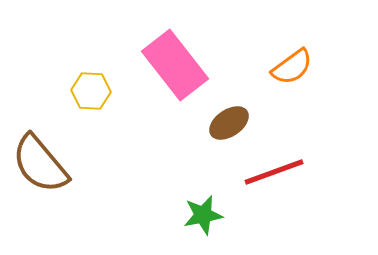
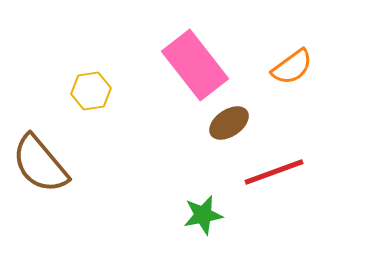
pink rectangle: moved 20 px right
yellow hexagon: rotated 12 degrees counterclockwise
